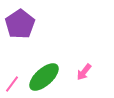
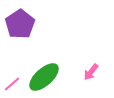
pink arrow: moved 7 px right
pink line: rotated 12 degrees clockwise
